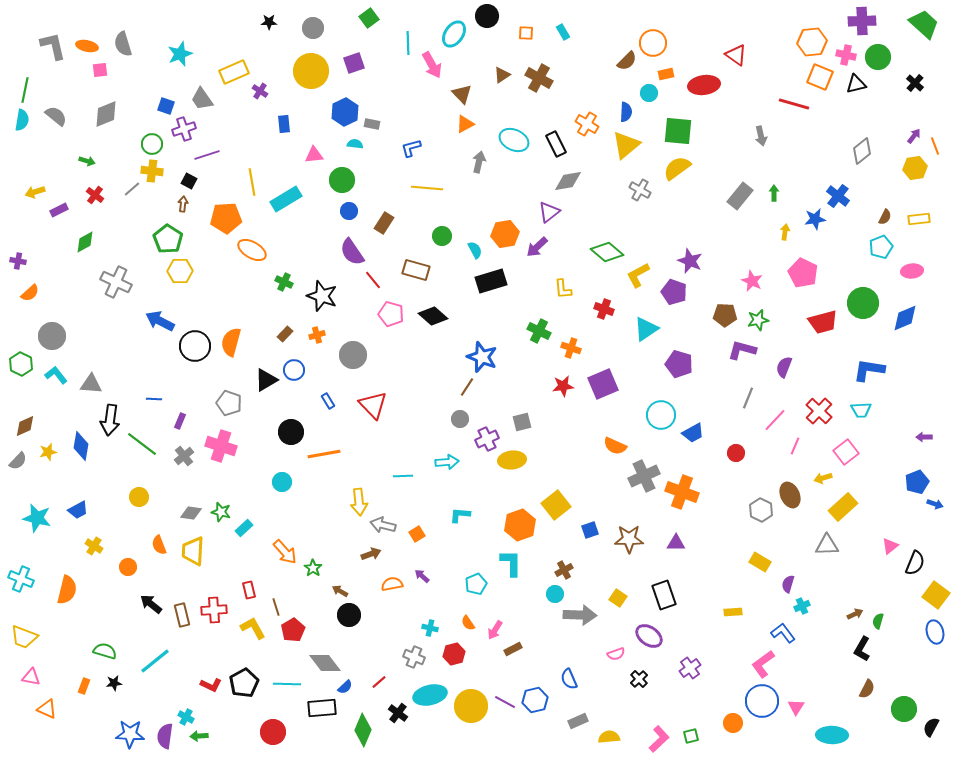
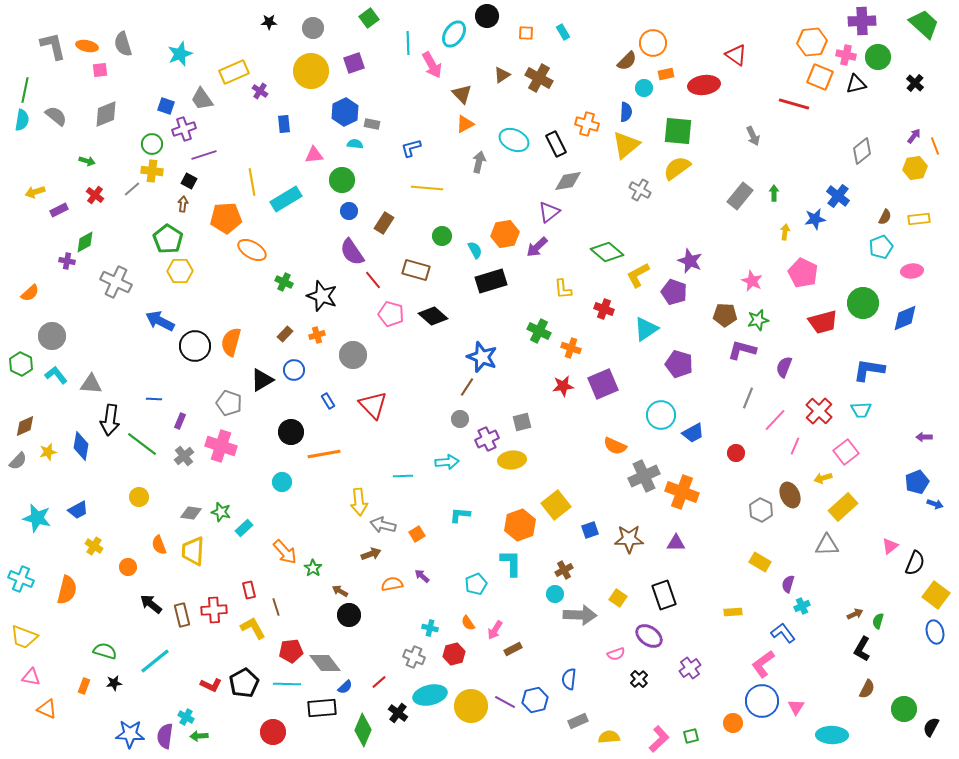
cyan circle at (649, 93): moved 5 px left, 5 px up
orange cross at (587, 124): rotated 15 degrees counterclockwise
gray arrow at (761, 136): moved 8 px left; rotated 12 degrees counterclockwise
purple line at (207, 155): moved 3 px left
purple cross at (18, 261): moved 49 px right
black triangle at (266, 380): moved 4 px left
red pentagon at (293, 630): moved 2 px left, 21 px down; rotated 25 degrees clockwise
blue semicircle at (569, 679): rotated 30 degrees clockwise
